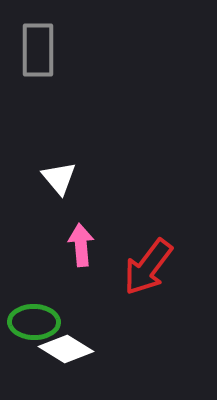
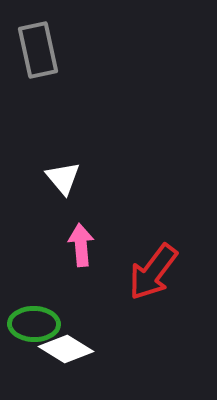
gray rectangle: rotated 12 degrees counterclockwise
white triangle: moved 4 px right
red arrow: moved 5 px right, 5 px down
green ellipse: moved 2 px down
